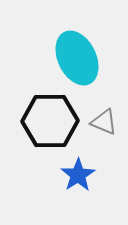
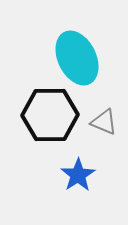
black hexagon: moved 6 px up
